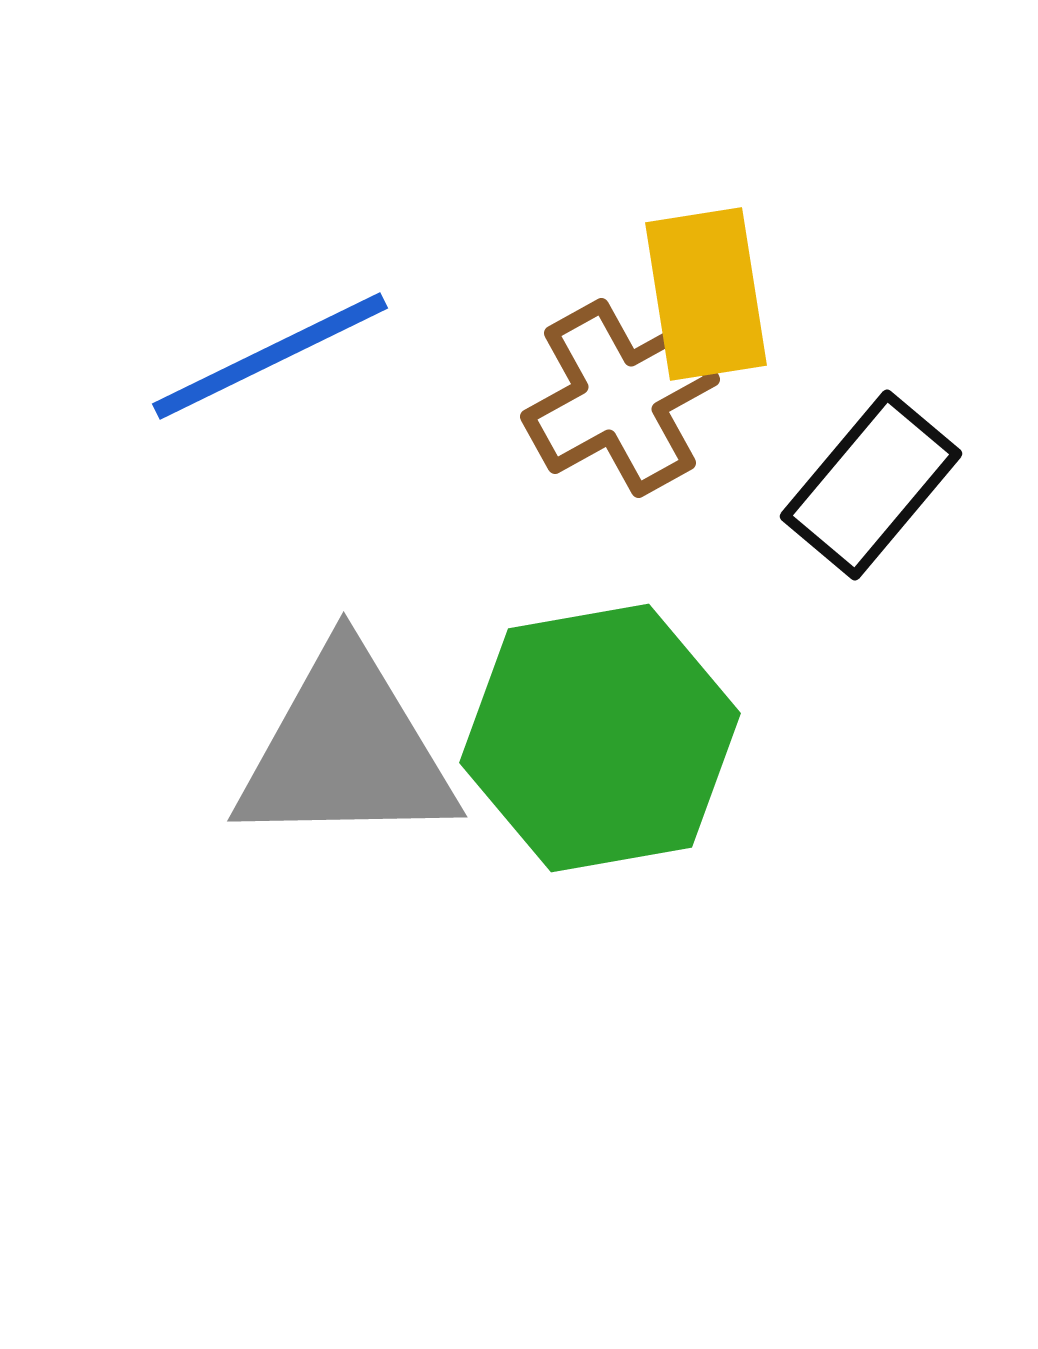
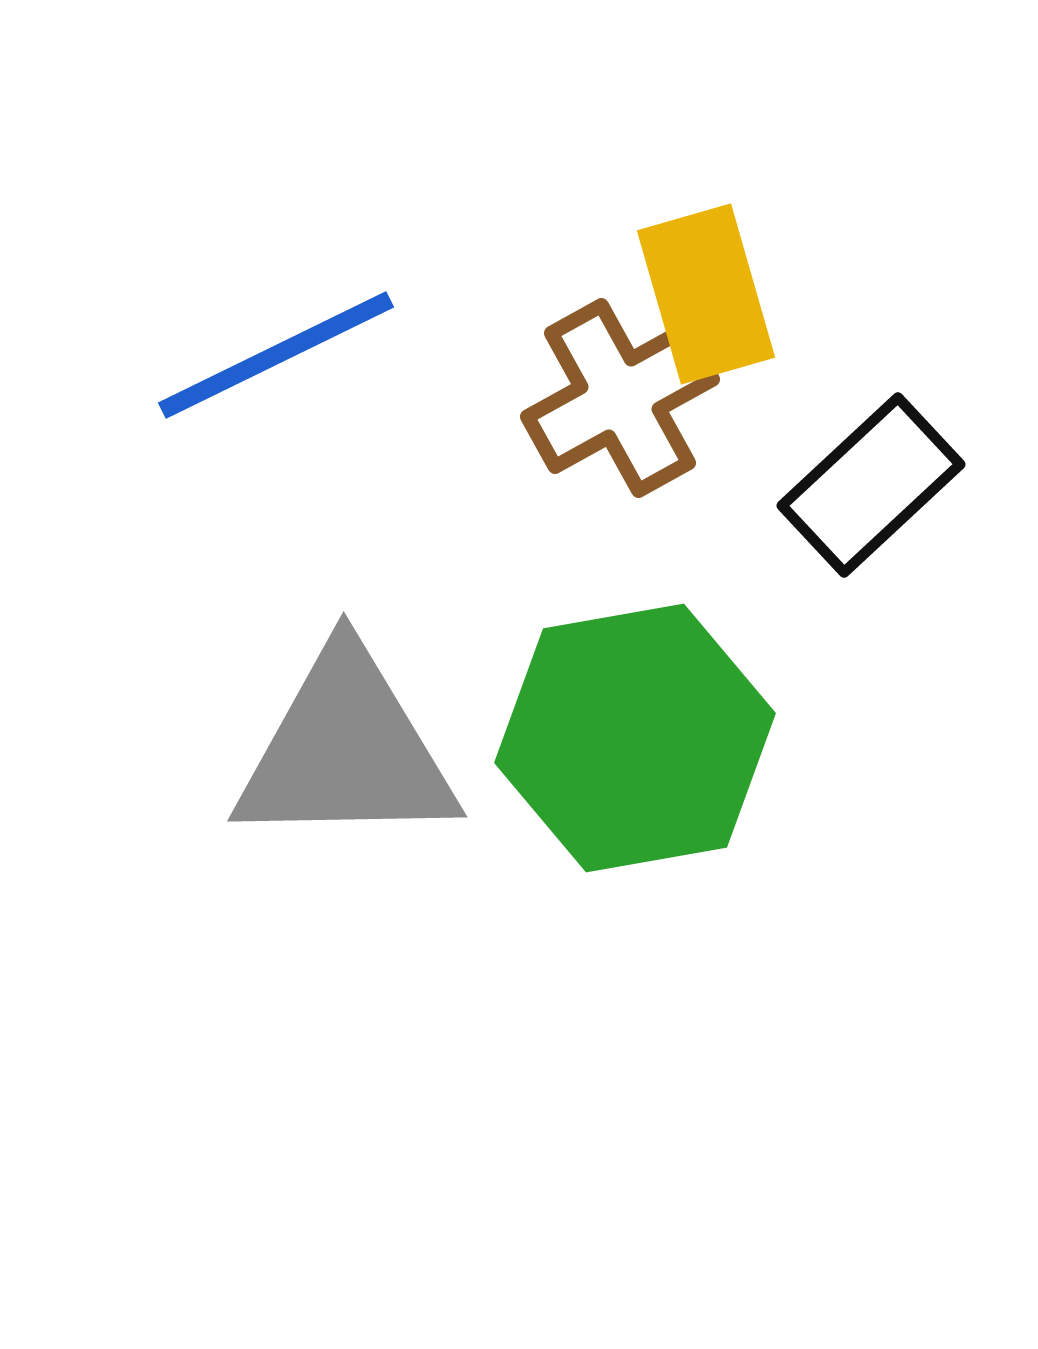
yellow rectangle: rotated 7 degrees counterclockwise
blue line: moved 6 px right, 1 px up
black rectangle: rotated 7 degrees clockwise
green hexagon: moved 35 px right
